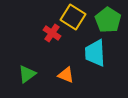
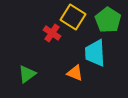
orange triangle: moved 9 px right, 2 px up
